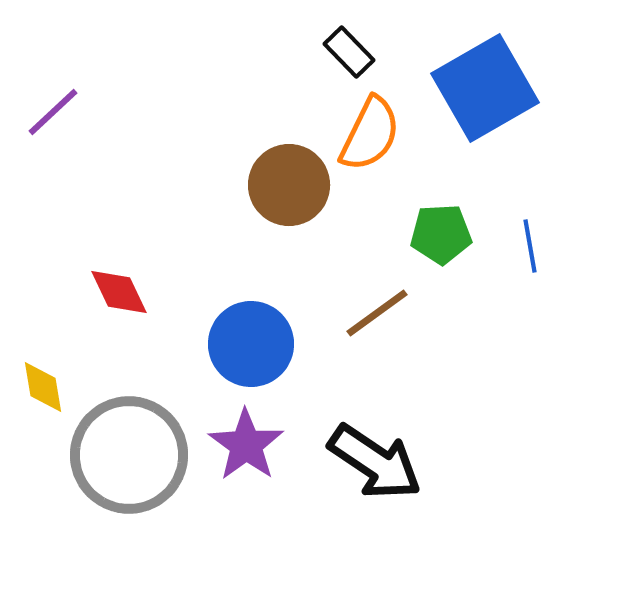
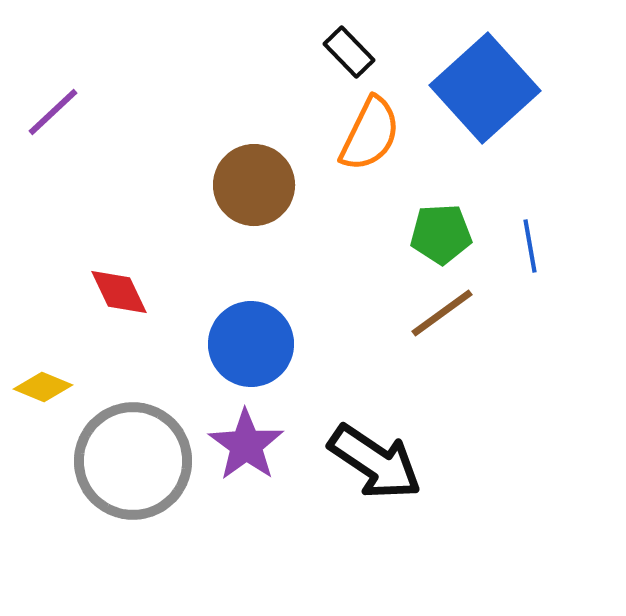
blue square: rotated 12 degrees counterclockwise
brown circle: moved 35 px left
brown line: moved 65 px right
yellow diamond: rotated 58 degrees counterclockwise
gray circle: moved 4 px right, 6 px down
